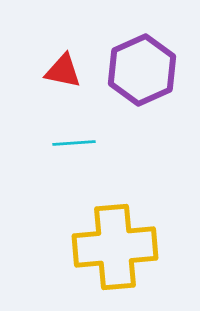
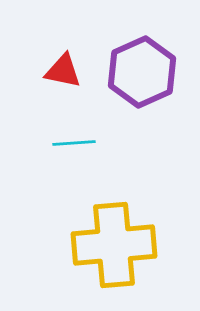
purple hexagon: moved 2 px down
yellow cross: moved 1 px left, 2 px up
